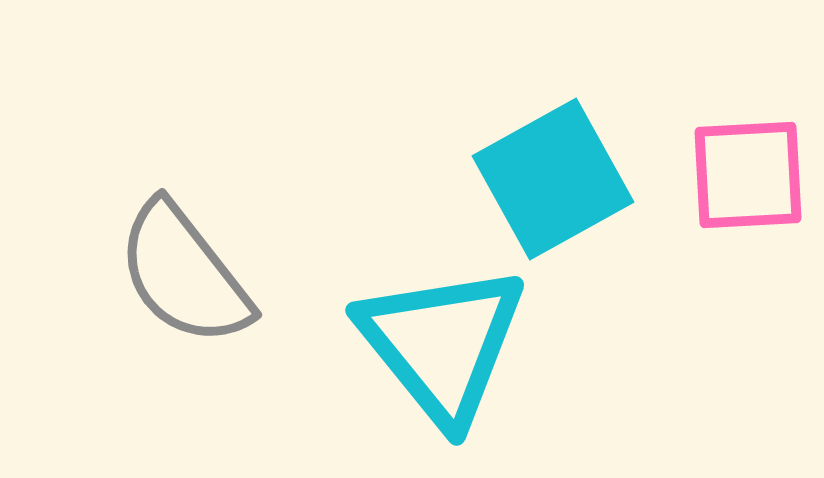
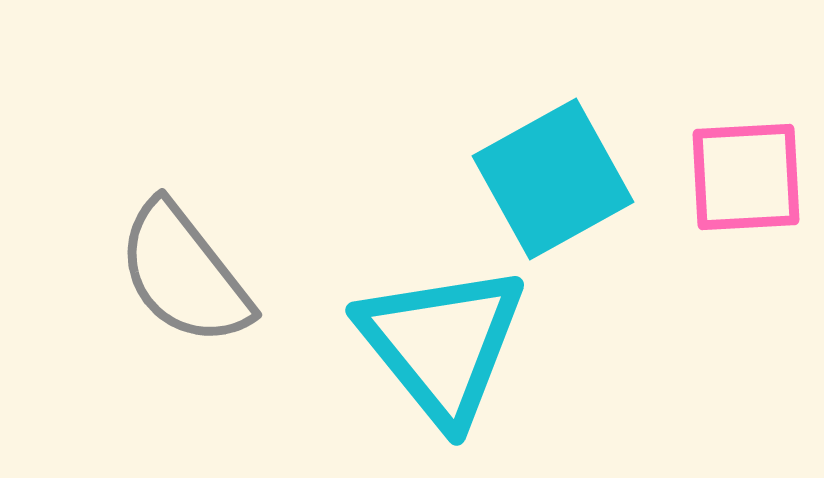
pink square: moved 2 px left, 2 px down
